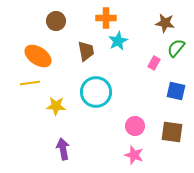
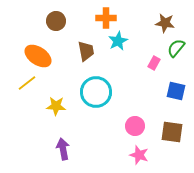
yellow line: moved 3 px left; rotated 30 degrees counterclockwise
pink star: moved 5 px right
